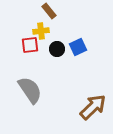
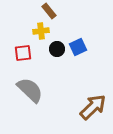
red square: moved 7 px left, 8 px down
gray semicircle: rotated 12 degrees counterclockwise
